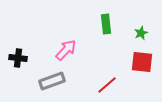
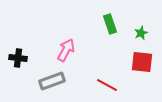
green rectangle: moved 4 px right; rotated 12 degrees counterclockwise
pink arrow: rotated 15 degrees counterclockwise
red line: rotated 70 degrees clockwise
